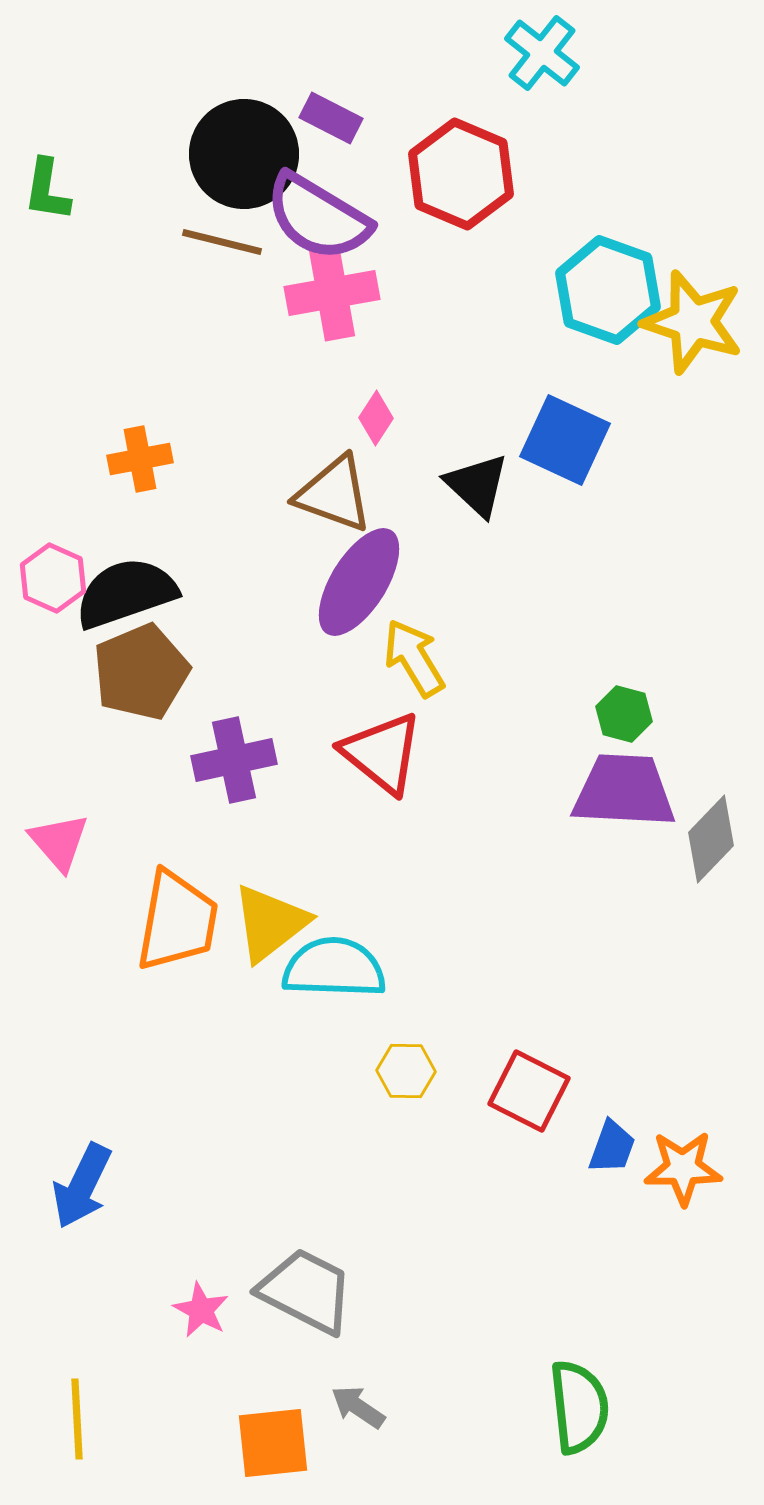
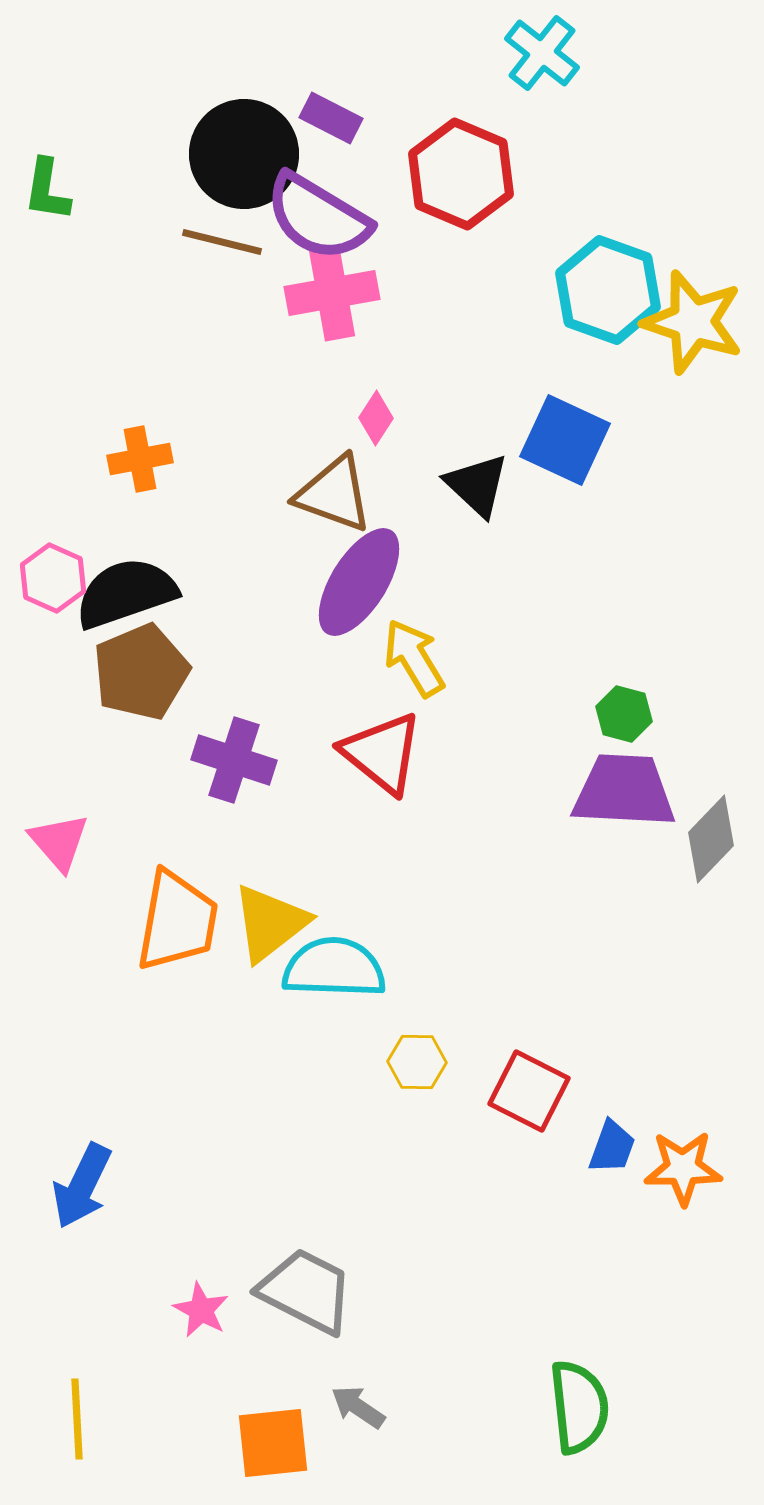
purple cross: rotated 30 degrees clockwise
yellow hexagon: moved 11 px right, 9 px up
